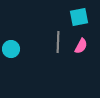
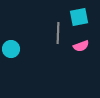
gray line: moved 9 px up
pink semicircle: rotated 42 degrees clockwise
